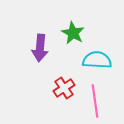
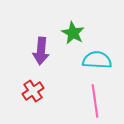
purple arrow: moved 1 px right, 3 px down
red cross: moved 31 px left, 3 px down
